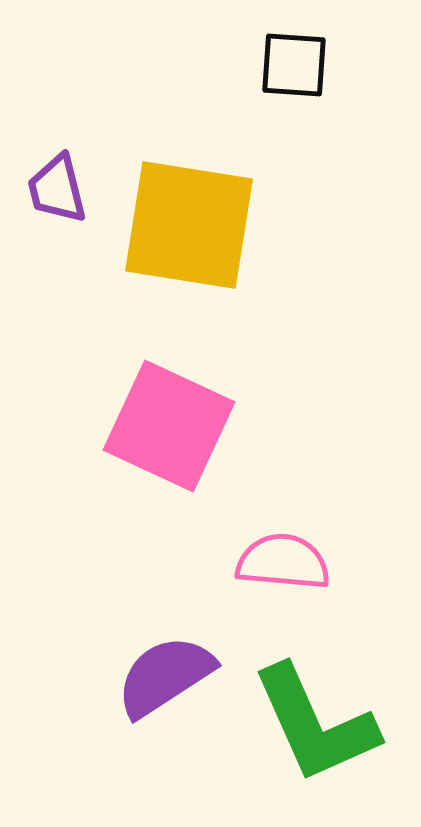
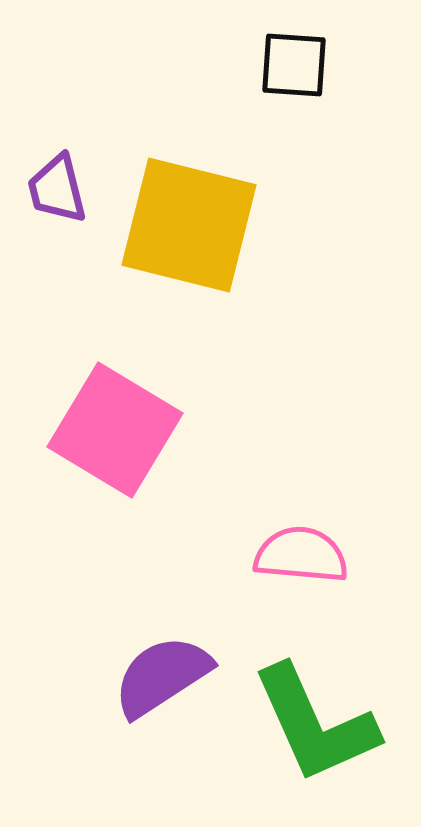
yellow square: rotated 5 degrees clockwise
pink square: moved 54 px left, 4 px down; rotated 6 degrees clockwise
pink semicircle: moved 18 px right, 7 px up
purple semicircle: moved 3 px left
